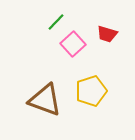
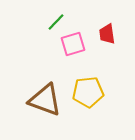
red trapezoid: rotated 65 degrees clockwise
pink square: rotated 25 degrees clockwise
yellow pentagon: moved 3 px left, 1 px down; rotated 12 degrees clockwise
